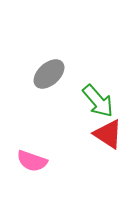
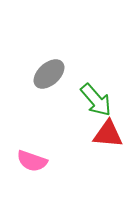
green arrow: moved 2 px left, 1 px up
red triangle: rotated 28 degrees counterclockwise
